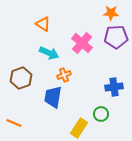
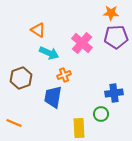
orange triangle: moved 5 px left, 6 px down
blue cross: moved 6 px down
yellow rectangle: rotated 36 degrees counterclockwise
